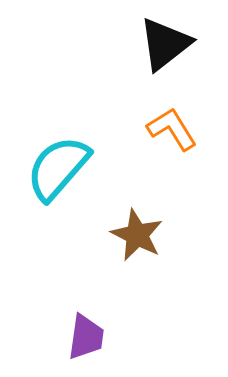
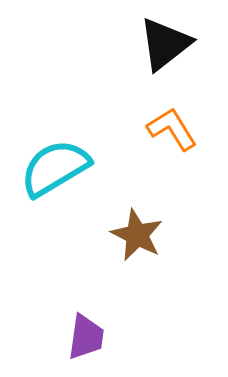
cyan semicircle: moved 3 px left; rotated 18 degrees clockwise
